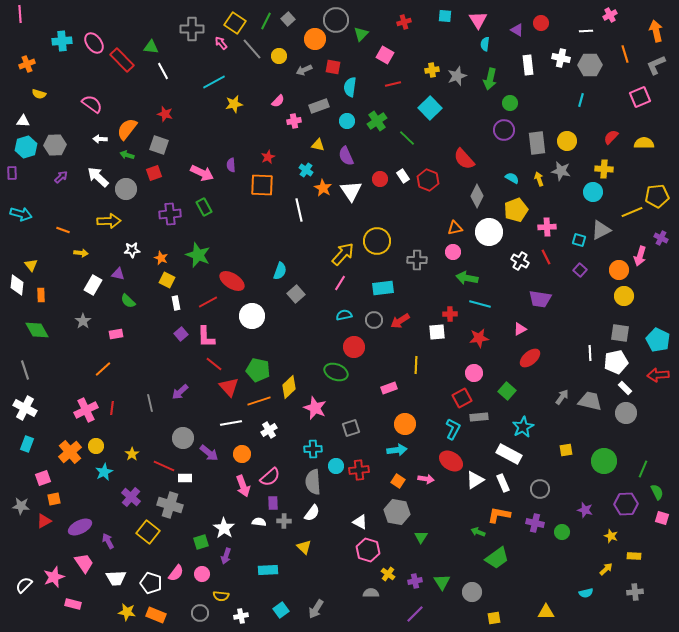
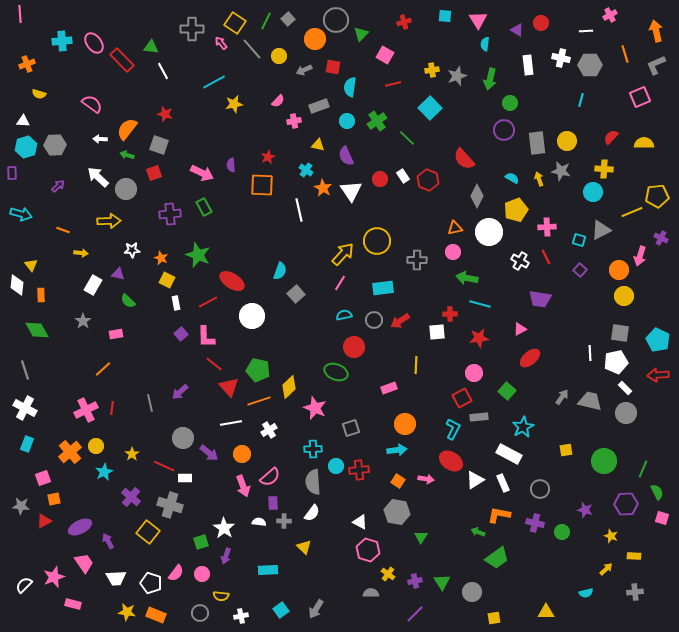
purple arrow at (61, 177): moved 3 px left, 9 px down
